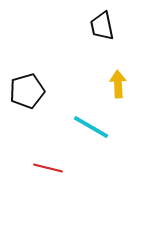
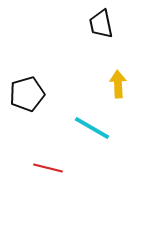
black trapezoid: moved 1 px left, 2 px up
black pentagon: moved 3 px down
cyan line: moved 1 px right, 1 px down
